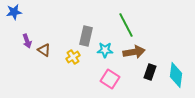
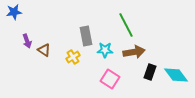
gray rectangle: rotated 24 degrees counterclockwise
cyan diamond: rotated 45 degrees counterclockwise
